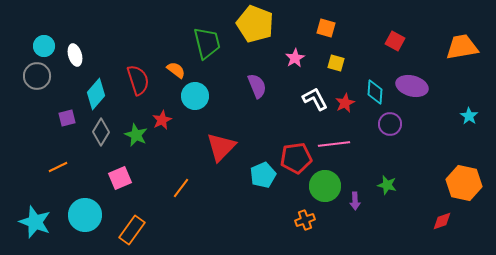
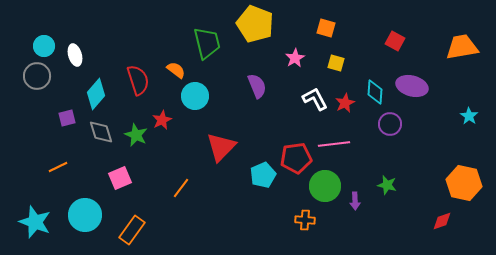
gray diamond at (101, 132): rotated 48 degrees counterclockwise
orange cross at (305, 220): rotated 24 degrees clockwise
